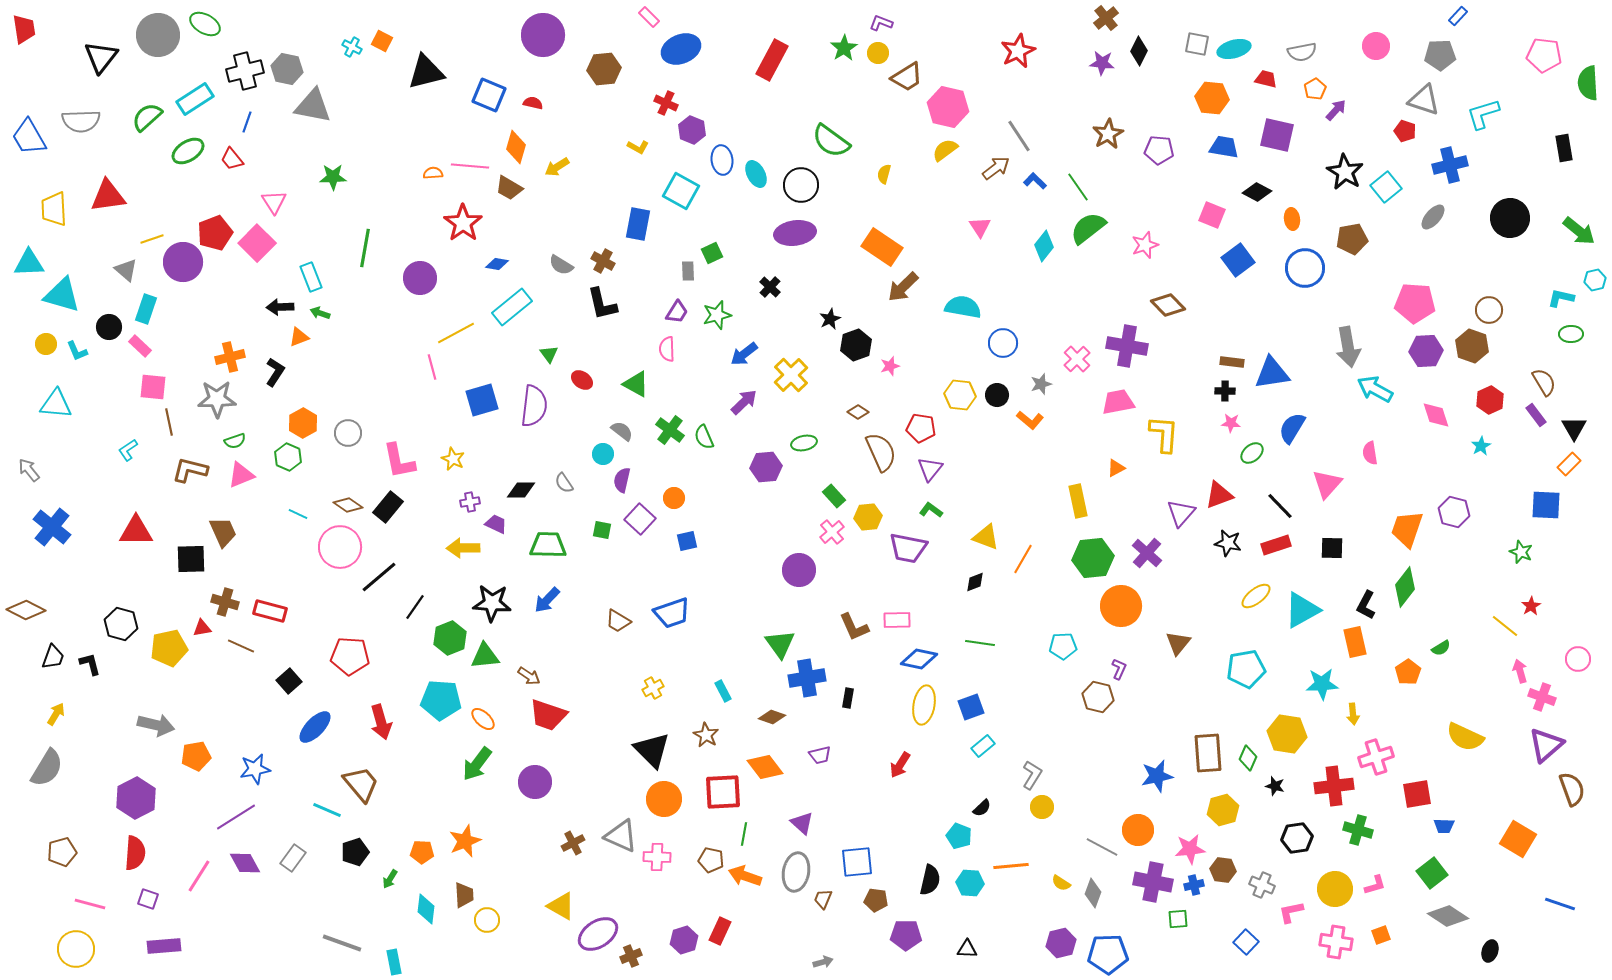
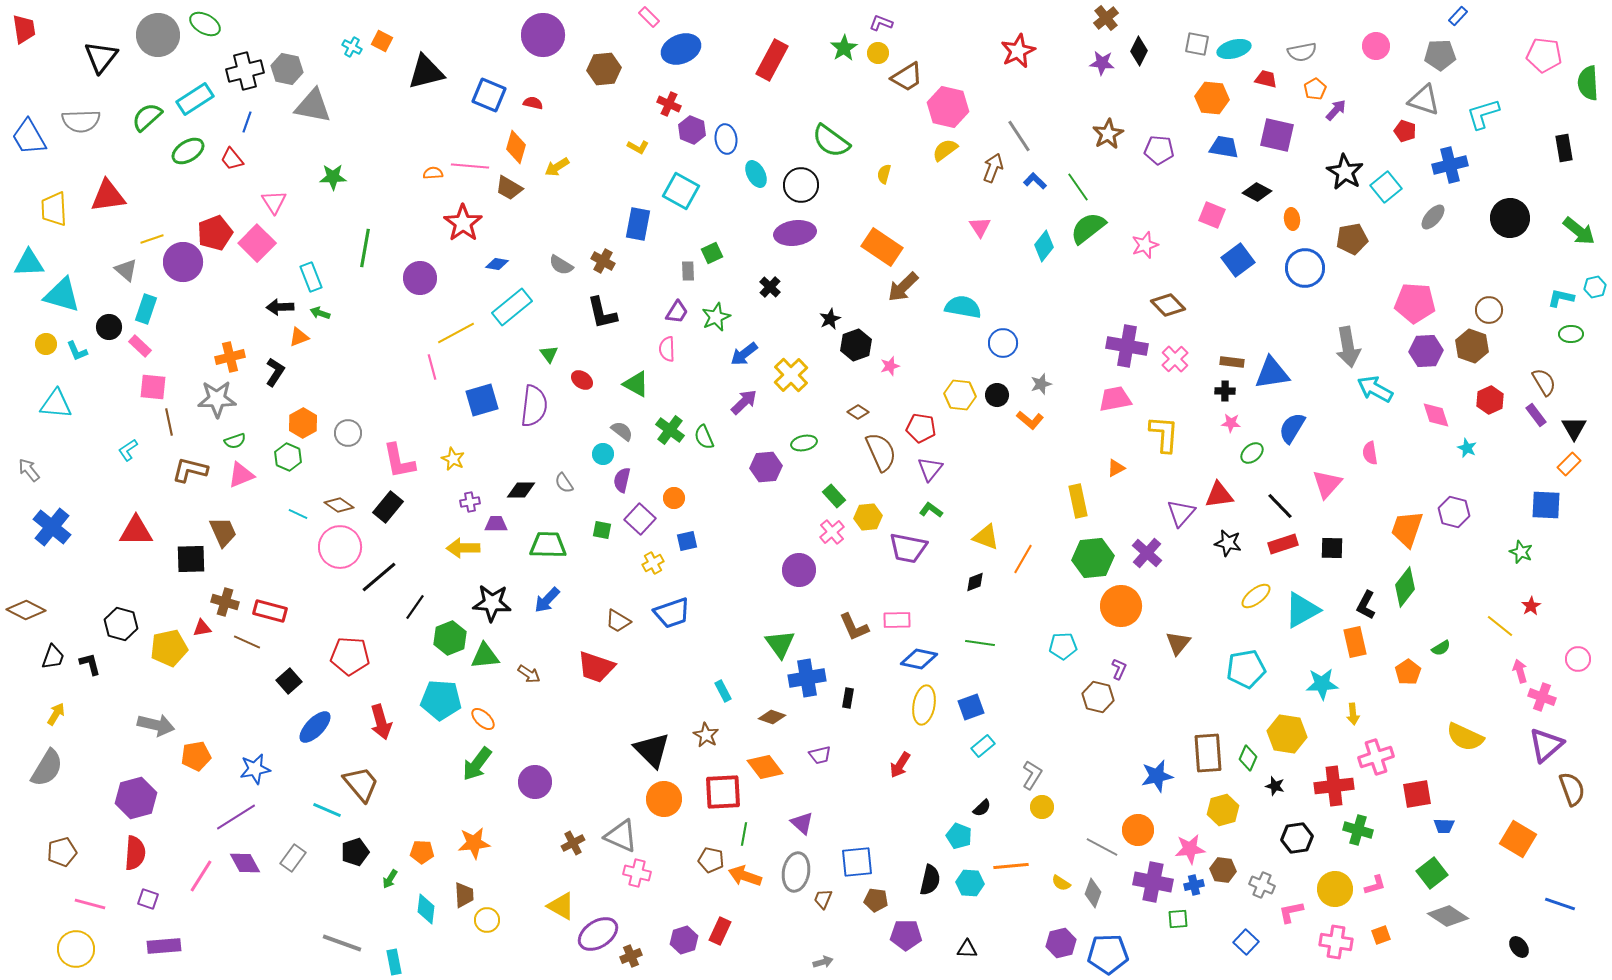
red cross at (666, 103): moved 3 px right, 1 px down
blue ellipse at (722, 160): moved 4 px right, 21 px up
brown arrow at (996, 168): moved 3 px left; rotated 32 degrees counterclockwise
cyan hexagon at (1595, 280): moved 7 px down
black L-shape at (602, 304): moved 9 px down
green star at (717, 315): moved 1 px left, 2 px down; rotated 8 degrees counterclockwise
pink cross at (1077, 359): moved 98 px right
pink trapezoid at (1118, 402): moved 3 px left, 3 px up
cyan star at (1481, 446): moved 14 px left, 2 px down; rotated 18 degrees counterclockwise
red triangle at (1219, 495): rotated 12 degrees clockwise
brown diamond at (348, 505): moved 9 px left
purple trapezoid at (496, 524): rotated 25 degrees counterclockwise
red rectangle at (1276, 545): moved 7 px right, 1 px up
yellow line at (1505, 626): moved 5 px left
brown line at (241, 646): moved 6 px right, 4 px up
brown arrow at (529, 676): moved 2 px up
yellow cross at (653, 688): moved 125 px up
red trapezoid at (548, 715): moved 48 px right, 48 px up
purple hexagon at (136, 798): rotated 12 degrees clockwise
orange star at (465, 841): moved 9 px right, 2 px down; rotated 16 degrees clockwise
pink cross at (657, 857): moved 20 px left, 16 px down; rotated 12 degrees clockwise
pink line at (199, 876): moved 2 px right
black ellipse at (1490, 951): moved 29 px right, 4 px up; rotated 55 degrees counterclockwise
